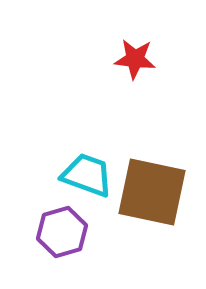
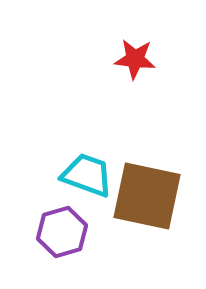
brown square: moved 5 px left, 4 px down
